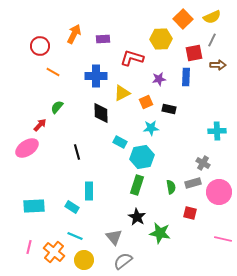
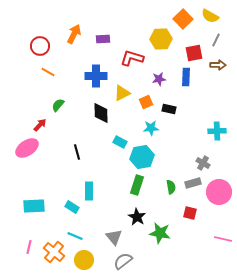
yellow semicircle at (212, 17): moved 2 px left, 1 px up; rotated 54 degrees clockwise
gray line at (212, 40): moved 4 px right
orange line at (53, 72): moved 5 px left
green semicircle at (57, 107): moved 1 px right, 2 px up
